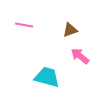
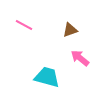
pink line: rotated 18 degrees clockwise
pink arrow: moved 2 px down
